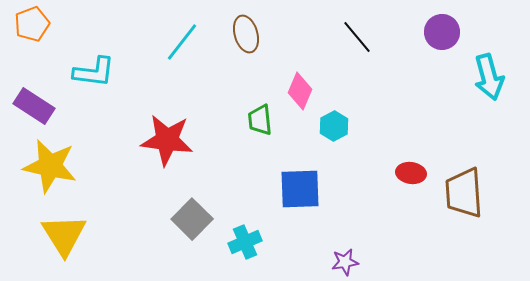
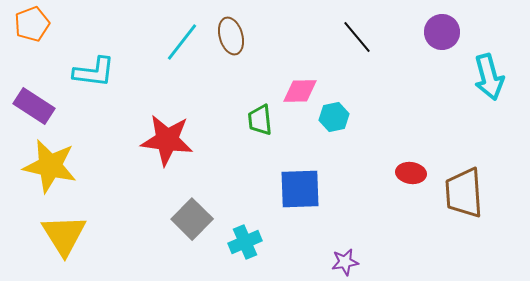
brown ellipse: moved 15 px left, 2 px down
pink diamond: rotated 66 degrees clockwise
cyan hexagon: moved 9 px up; rotated 16 degrees clockwise
